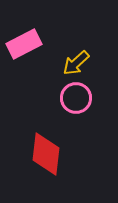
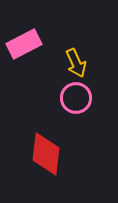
yellow arrow: rotated 72 degrees counterclockwise
